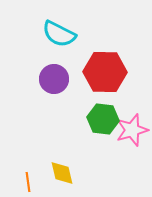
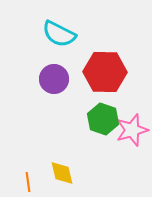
green hexagon: rotated 12 degrees clockwise
